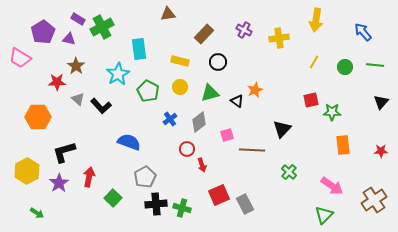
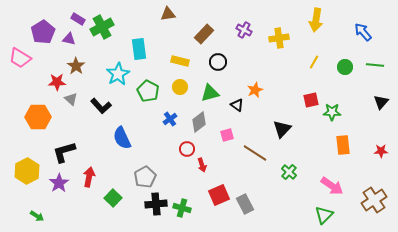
gray triangle at (78, 99): moved 7 px left
black triangle at (237, 101): moved 4 px down
blue semicircle at (129, 142): moved 7 px left, 4 px up; rotated 135 degrees counterclockwise
brown line at (252, 150): moved 3 px right, 3 px down; rotated 30 degrees clockwise
green arrow at (37, 213): moved 3 px down
